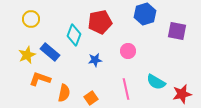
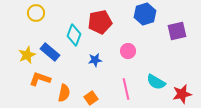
yellow circle: moved 5 px right, 6 px up
purple square: rotated 24 degrees counterclockwise
